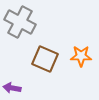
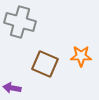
gray cross: rotated 12 degrees counterclockwise
brown square: moved 5 px down
